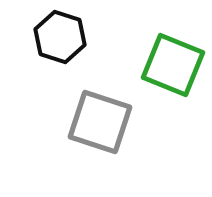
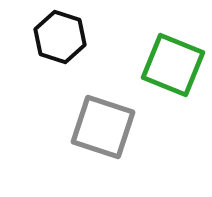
gray square: moved 3 px right, 5 px down
